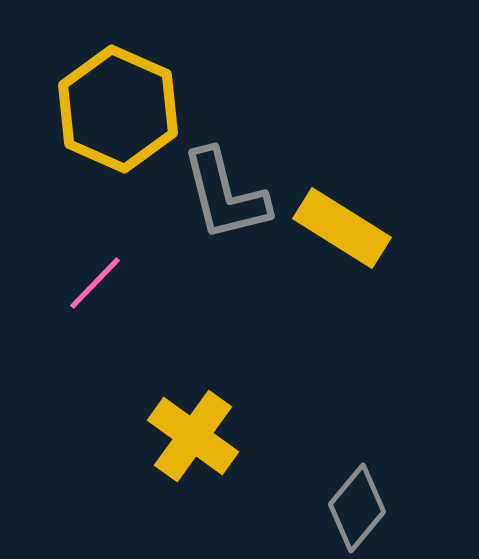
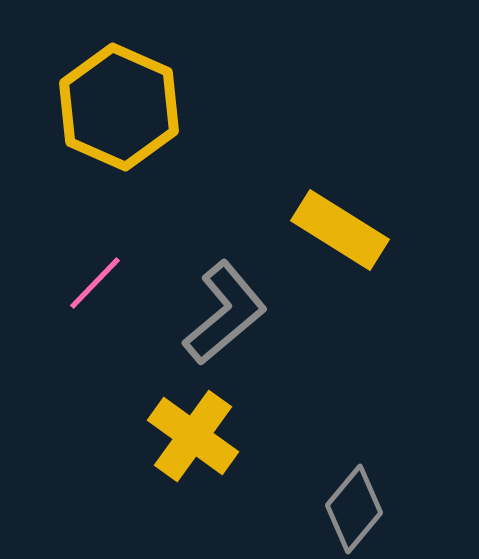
yellow hexagon: moved 1 px right, 2 px up
gray L-shape: moved 118 px down; rotated 116 degrees counterclockwise
yellow rectangle: moved 2 px left, 2 px down
gray diamond: moved 3 px left, 1 px down
